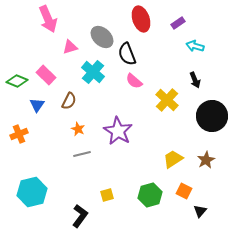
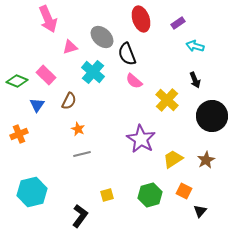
purple star: moved 23 px right, 8 px down
